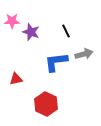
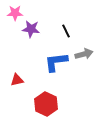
pink star: moved 3 px right, 8 px up
purple star: moved 3 px up; rotated 12 degrees counterclockwise
red triangle: moved 1 px right, 1 px down
